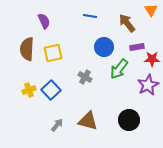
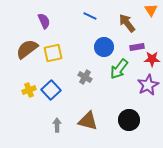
blue line: rotated 16 degrees clockwise
brown semicircle: rotated 50 degrees clockwise
gray arrow: rotated 40 degrees counterclockwise
